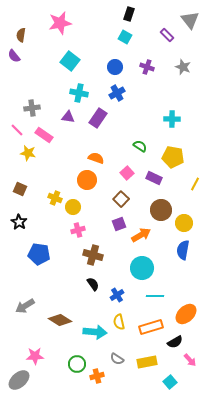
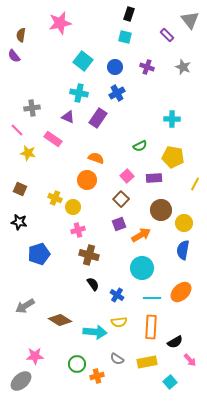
cyan square at (125, 37): rotated 16 degrees counterclockwise
cyan square at (70, 61): moved 13 px right
purple triangle at (68, 117): rotated 16 degrees clockwise
pink rectangle at (44, 135): moved 9 px right, 4 px down
green semicircle at (140, 146): rotated 120 degrees clockwise
pink square at (127, 173): moved 3 px down
purple rectangle at (154, 178): rotated 28 degrees counterclockwise
black star at (19, 222): rotated 21 degrees counterclockwise
blue pentagon at (39, 254): rotated 25 degrees counterclockwise
brown cross at (93, 255): moved 4 px left
blue cross at (117, 295): rotated 24 degrees counterclockwise
cyan line at (155, 296): moved 3 px left, 2 px down
orange ellipse at (186, 314): moved 5 px left, 22 px up
yellow semicircle at (119, 322): rotated 84 degrees counterclockwise
orange rectangle at (151, 327): rotated 70 degrees counterclockwise
gray ellipse at (19, 380): moved 2 px right, 1 px down
